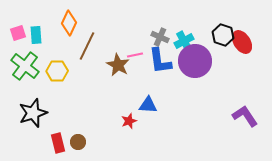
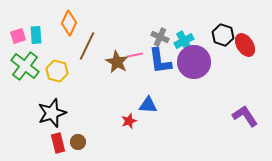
pink square: moved 3 px down
red ellipse: moved 3 px right, 3 px down
purple circle: moved 1 px left, 1 px down
brown star: moved 1 px left, 3 px up
yellow hexagon: rotated 15 degrees clockwise
black star: moved 19 px right
